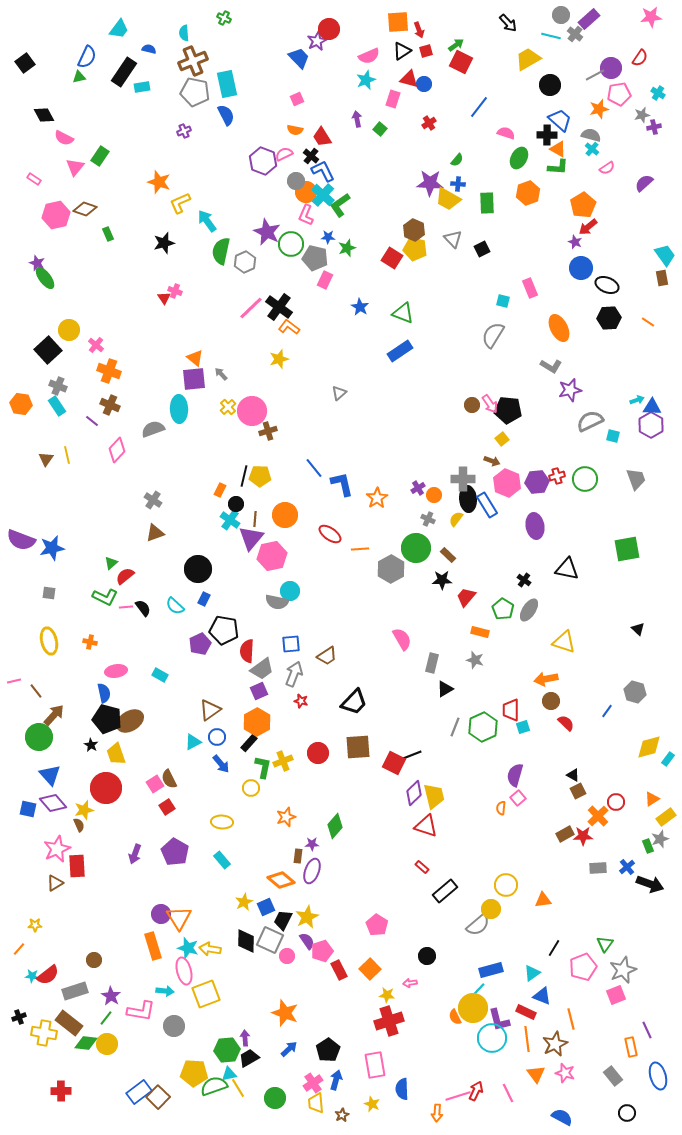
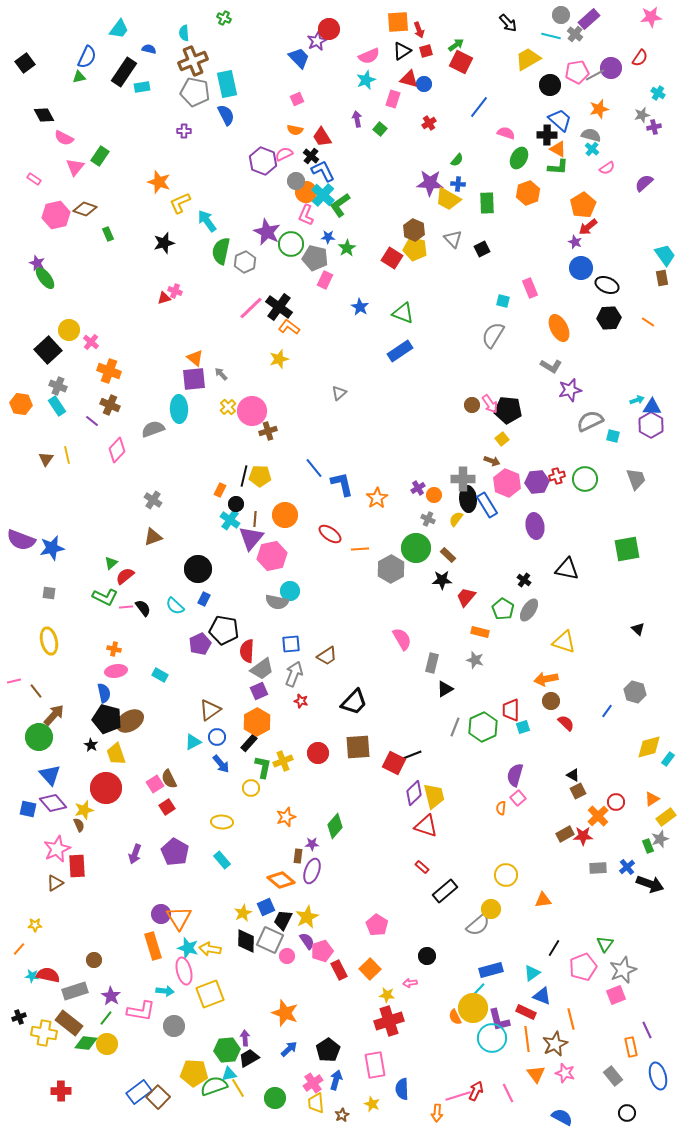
pink pentagon at (619, 94): moved 42 px left, 22 px up
purple cross at (184, 131): rotated 24 degrees clockwise
green star at (347, 248): rotated 12 degrees counterclockwise
red triangle at (164, 298): rotated 48 degrees clockwise
pink cross at (96, 345): moved 5 px left, 3 px up
brown triangle at (155, 533): moved 2 px left, 4 px down
orange cross at (90, 642): moved 24 px right, 7 px down
yellow circle at (506, 885): moved 10 px up
yellow star at (244, 902): moved 1 px left, 11 px down
red semicircle at (48, 975): rotated 130 degrees counterclockwise
yellow square at (206, 994): moved 4 px right
